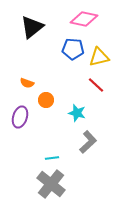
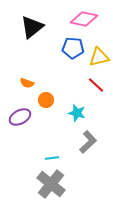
blue pentagon: moved 1 px up
purple ellipse: rotated 45 degrees clockwise
